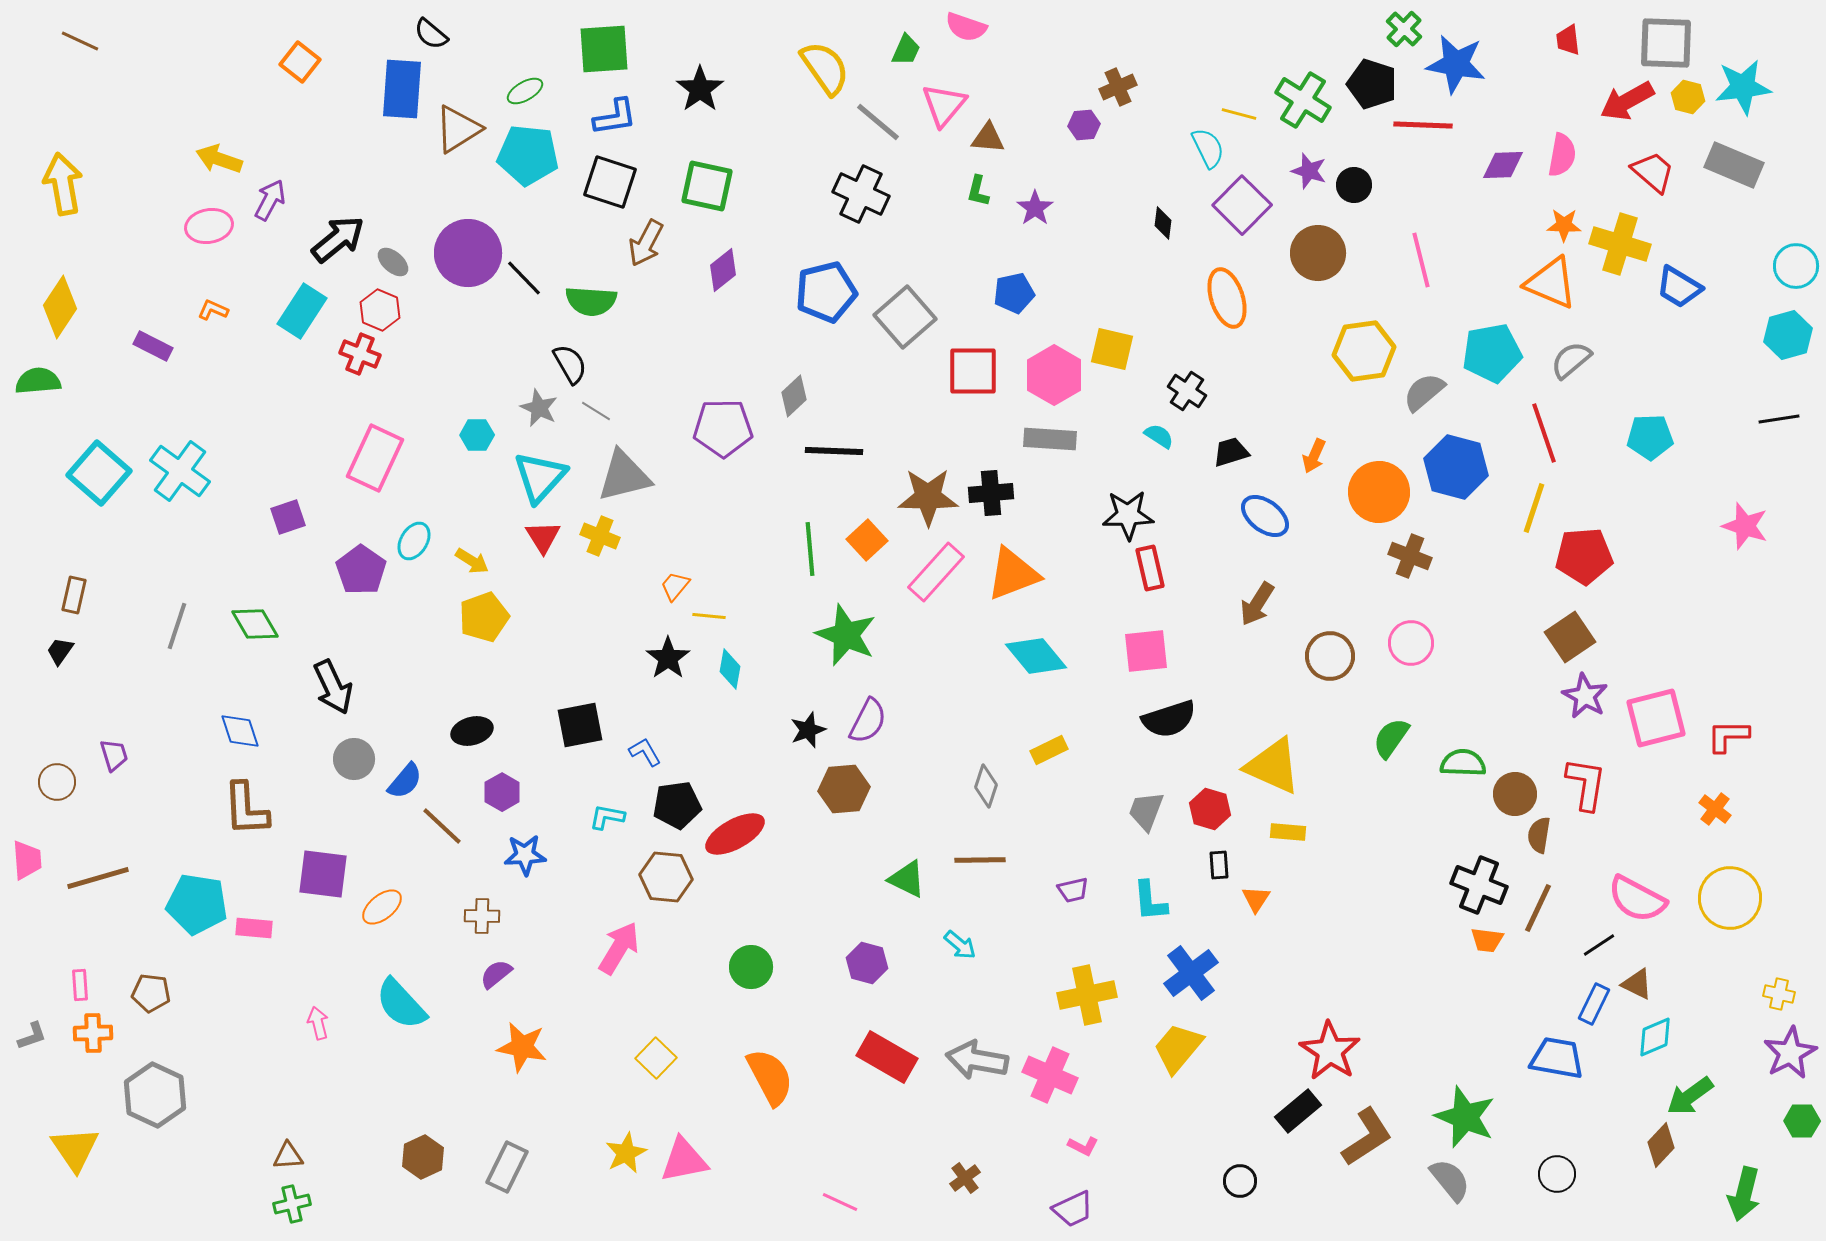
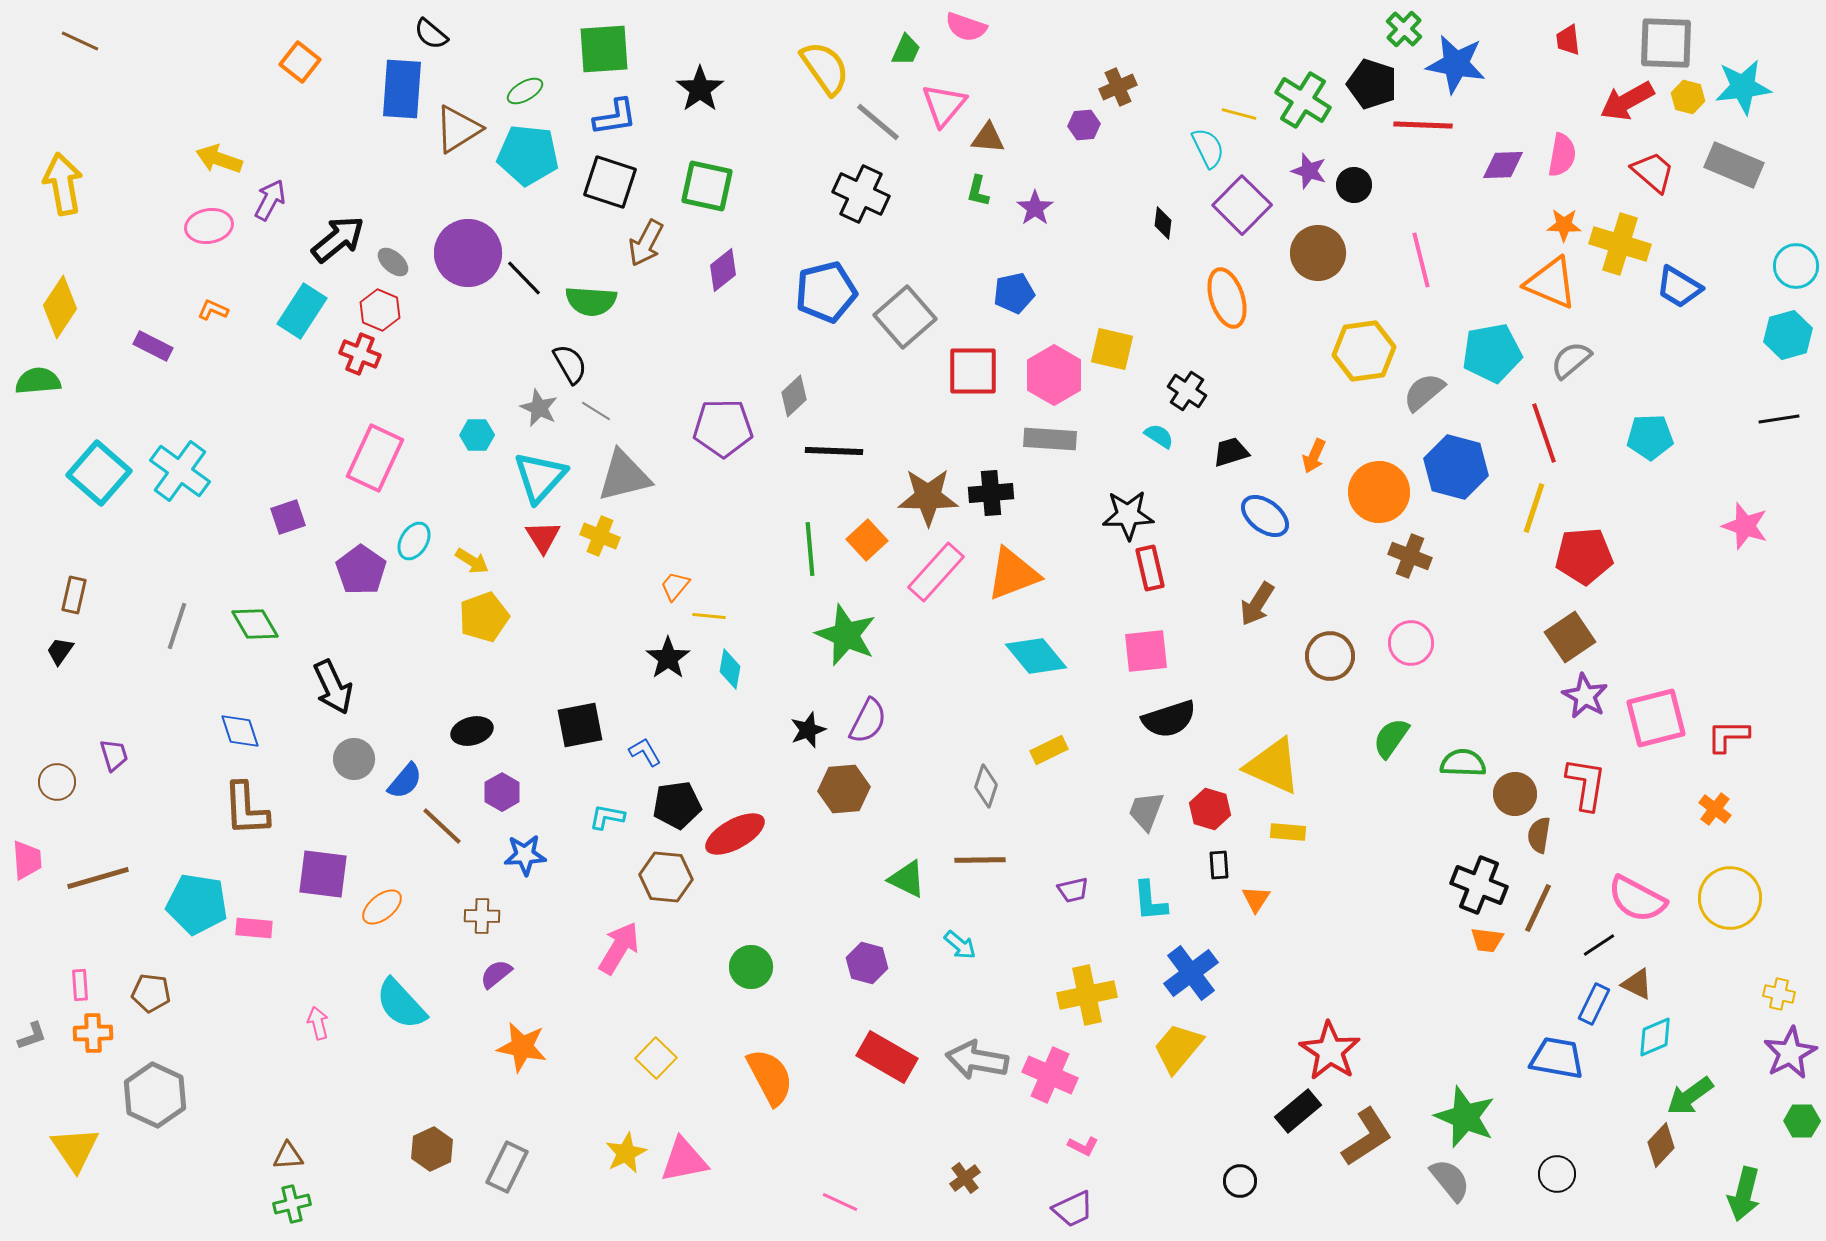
brown hexagon at (423, 1157): moved 9 px right, 8 px up
